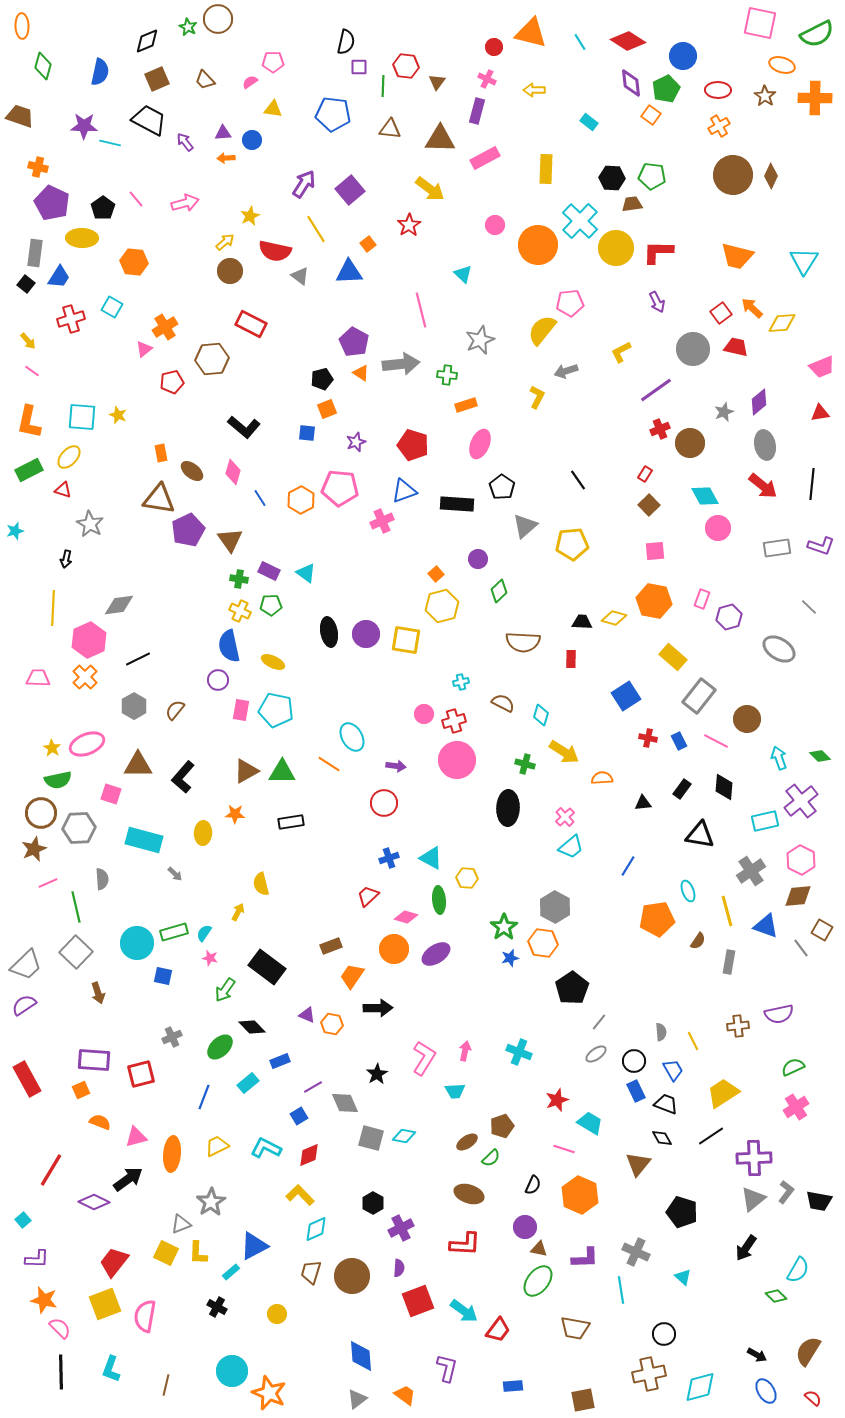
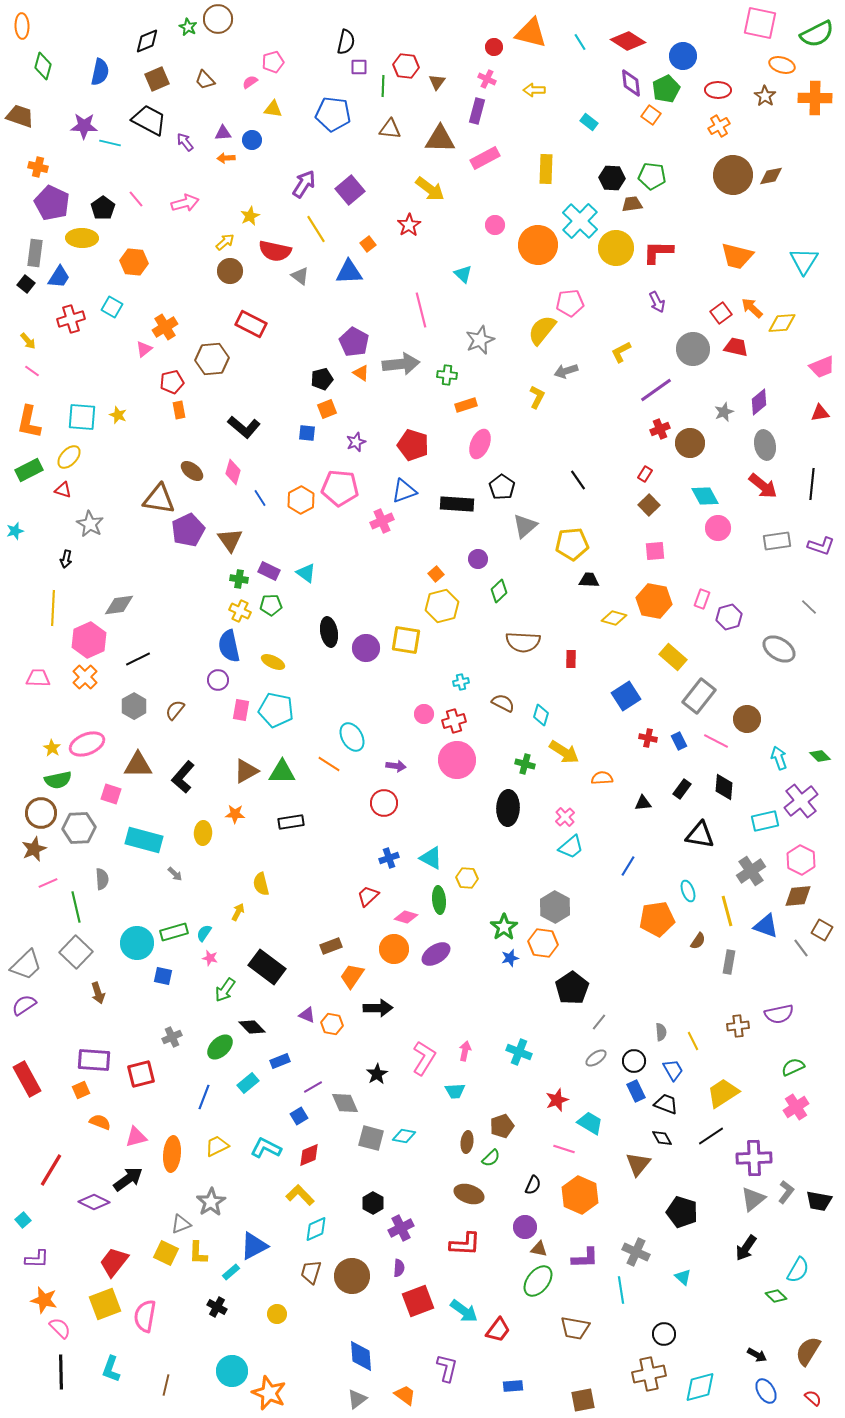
pink pentagon at (273, 62): rotated 15 degrees counterclockwise
brown diamond at (771, 176): rotated 55 degrees clockwise
orange rectangle at (161, 453): moved 18 px right, 43 px up
gray rectangle at (777, 548): moved 7 px up
black trapezoid at (582, 622): moved 7 px right, 42 px up
purple circle at (366, 634): moved 14 px down
gray ellipse at (596, 1054): moved 4 px down
brown ellipse at (467, 1142): rotated 50 degrees counterclockwise
